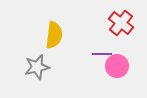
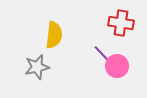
red cross: rotated 30 degrees counterclockwise
purple line: rotated 48 degrees clockwise
